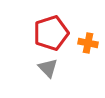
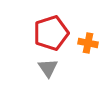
gray triangle: rotated 10 degrees clockwise
